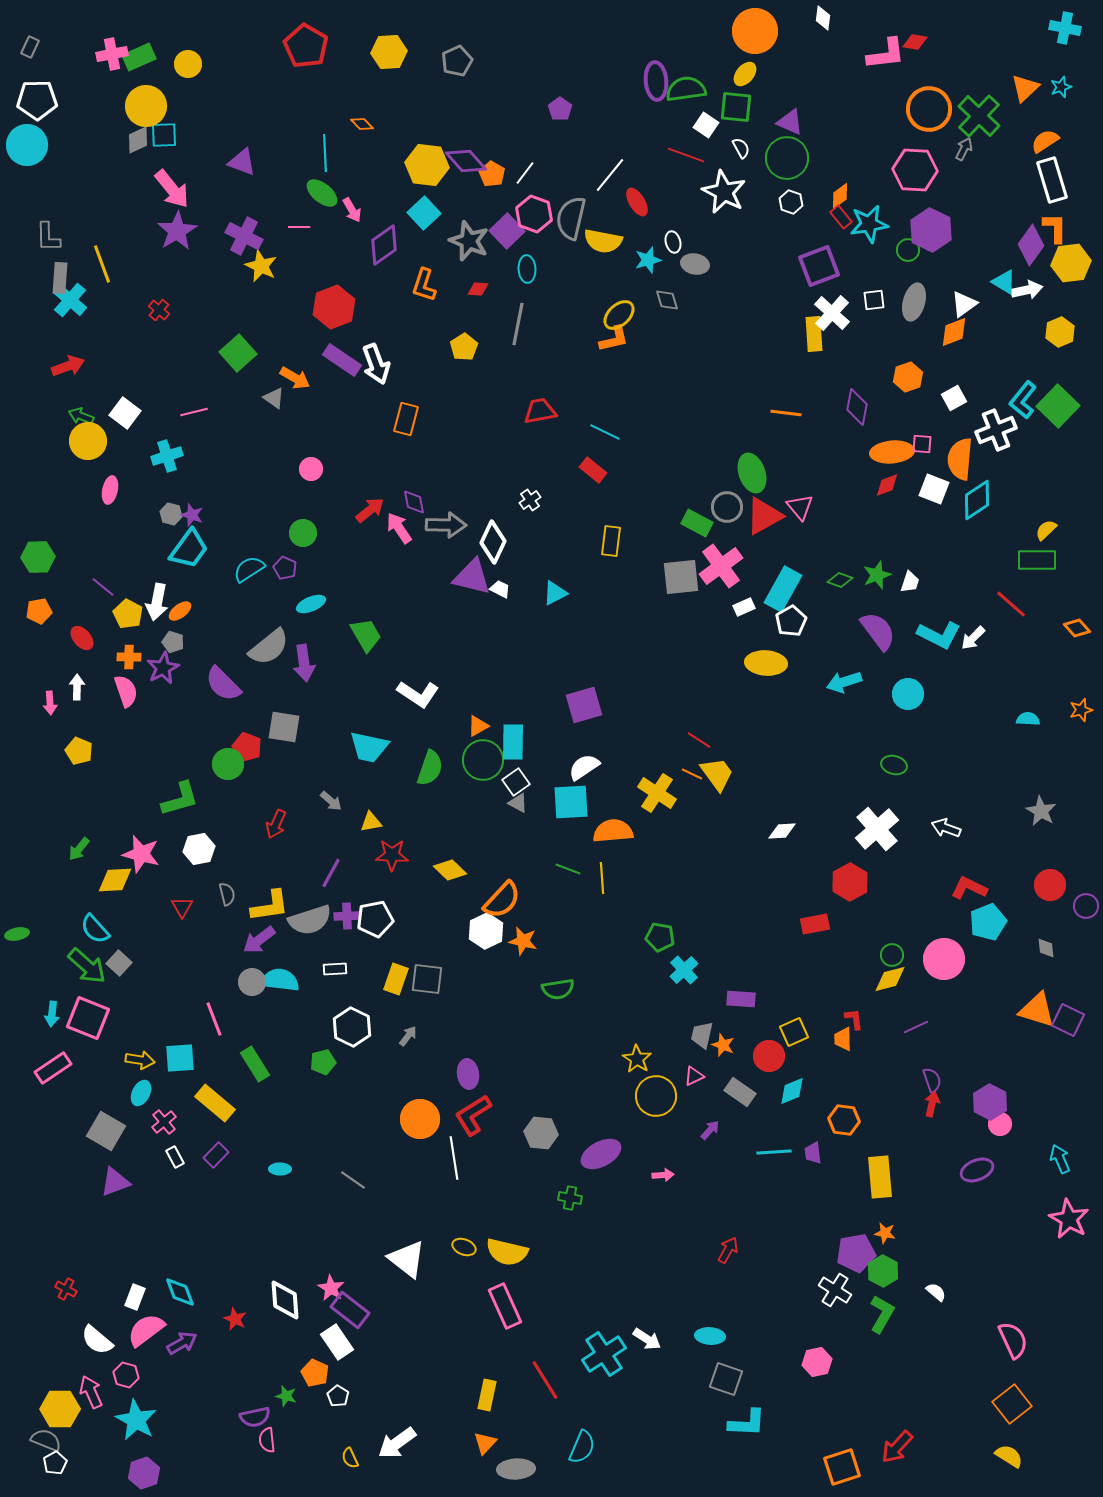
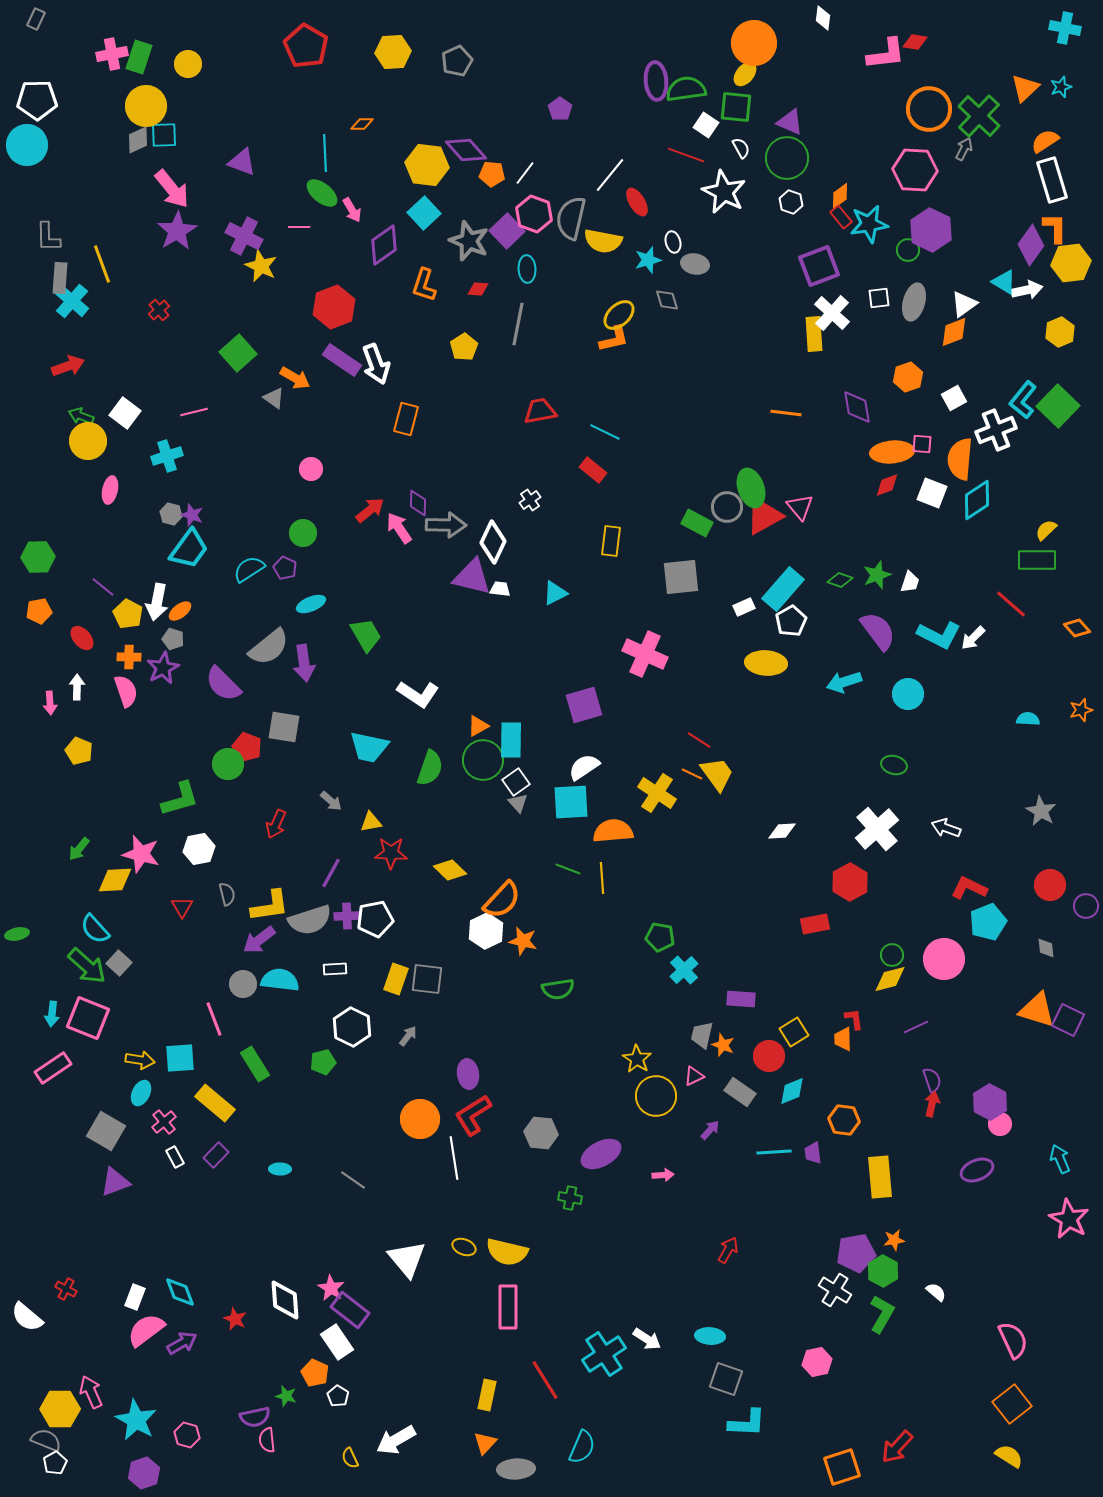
orange circle at (755, 31): moved 1 px left, 12 px down
gray rectangle at (30, 47): moved 6 px right, 28 px up
yellow hexagon at (389, 52): moved 4 px right
green rectangle at (139, 57): rotated 48 degrees counterclockwise
orange diamond at (362, 124): rotated 45 degrees counterclockwise
purple diamond at (466, 161): moved 11 px up
orange pentagon at (492, 174): rotated 25 degrees counterclockwise
cyan cross at (70, 300): moved 2 px right, 1 px down
white square at (874, 300): moved 5 px right, 2 px up
red cross at (159, 310): rotated 10 degrees clockwise
purple diamond at (857, 407): rotated 21 degrees counterclockwise
green ellipse at (752, 473): moved 1 px left, 15 px down
white square at (934, 489): moved 2 px left, 4 px down
purple diamond at (414, 502): moved 4 px right, 1 px down; rotated 12 degrees clockwise
pink cross at (721, 566): moved 76 px left, 88 px down; rotated 30 degrees counterclockwise
white trapezoid at (500, 589): rotated 20 degrees counterclockwise
cyan rectangle at (783, 589): rotated 12 degrees clockwise
gray pentagon at (173, 642): moved 3 px up
cyan rectangle at (513, 742): moved 2 px left, 2 px up
gray triangle at (518, 803): rotated 20 degrees clockwise
red star at (392, 855): moved 1 px left, 2 px up
gray circle at (252, 982): moved 9 px left, 2 px down
yellow square at (794, 1032): rotated 8 degrees counterclockwise
orange star at (885, 1233): moved 9 px right, 7 px down; rotated 20 degrees counterclockwise
white triangle at (407, 1259): rotated 12 degrees clockwise
pink rectangle at (505, 1306): moved 3 px right, 1 px down; rotated 24 degrees clockwise
white semicircle at (97, 1340): moved 70 px left, 23 px up
pink hexagon at (126, 1375): moved 61 px right, 60 px down
white arrow at (397, 1443): moved 1 px left, 3 px up; rotated 6 degrees clockwise
